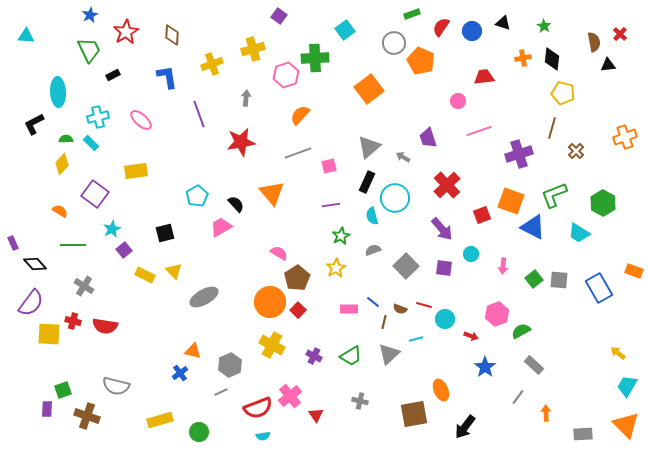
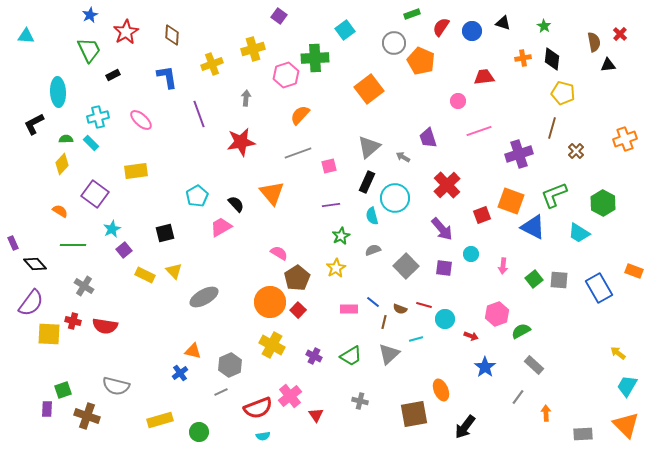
orange cross at (625, 137): moved 2 px down
